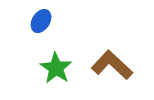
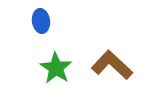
blue ellipse: rotated 40 degrees counterclockwise
